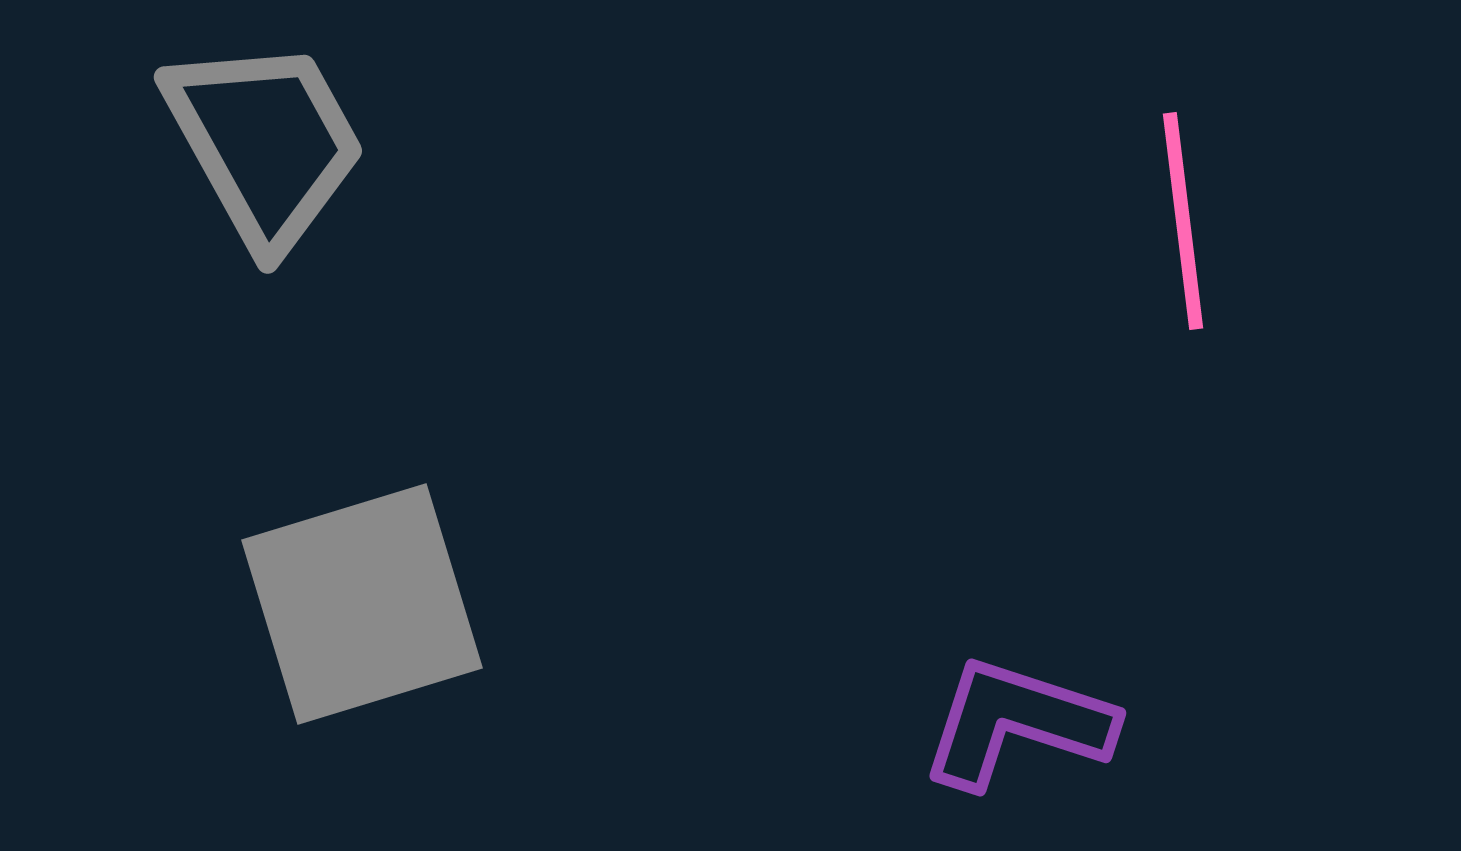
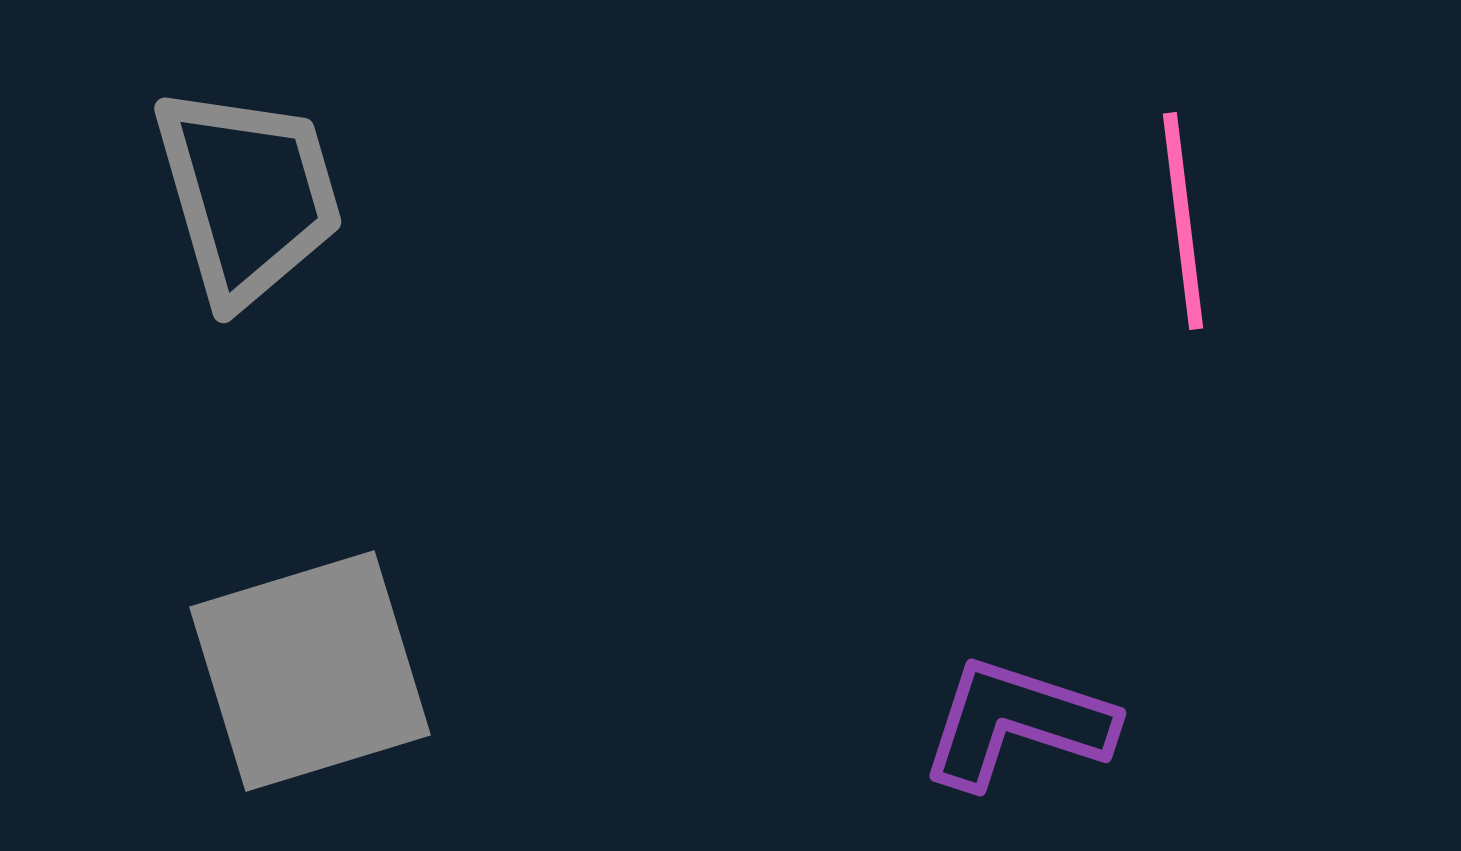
gray trapezoid: moved 17 px left, 52 px down; rotated 13 degrees clockwise
gray square: moved 52 px left, 67 px down
